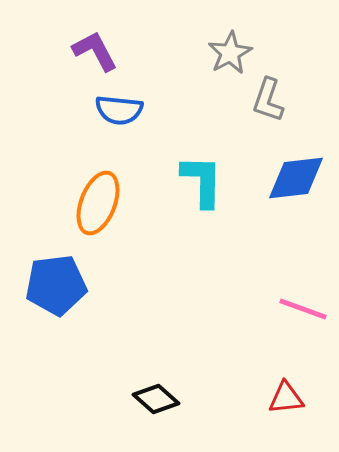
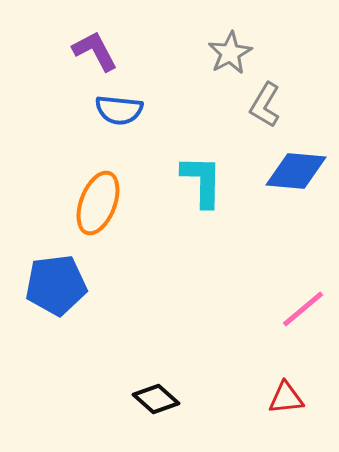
gray L-shape: moved 3 px left, 5 px down; rotated 12 degrees clockwise
blue diamond: moved 7 px up; rotated 12 degrees clockwise
pink line: rotated 60 degrees counterclockwise
